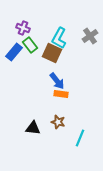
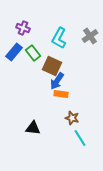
green rectangle: moved 3 px right, 8 px down
brown square: moved 13 px down
blue arrow: rotated 72 degrees clockwise
brown star: moved 14 px right, 4 px up
cyan line: rotated 54 degrees counterclockwise
